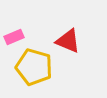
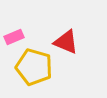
red triangle: moved 2 px left, 1 px down
